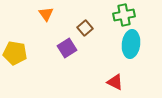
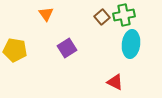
brown square: moved 17 px right, 11 px up
yellow pentagon: moved 3 px up
